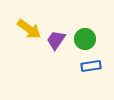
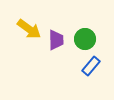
purple trapezoid: rotated 145 degrees clockwise
blue rectangle: rotated 42 degrees counterclockwise
